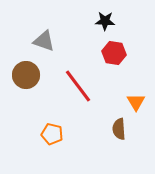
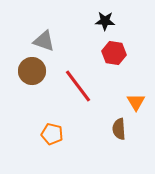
brown circle: moved 6 px right, 4 px up
